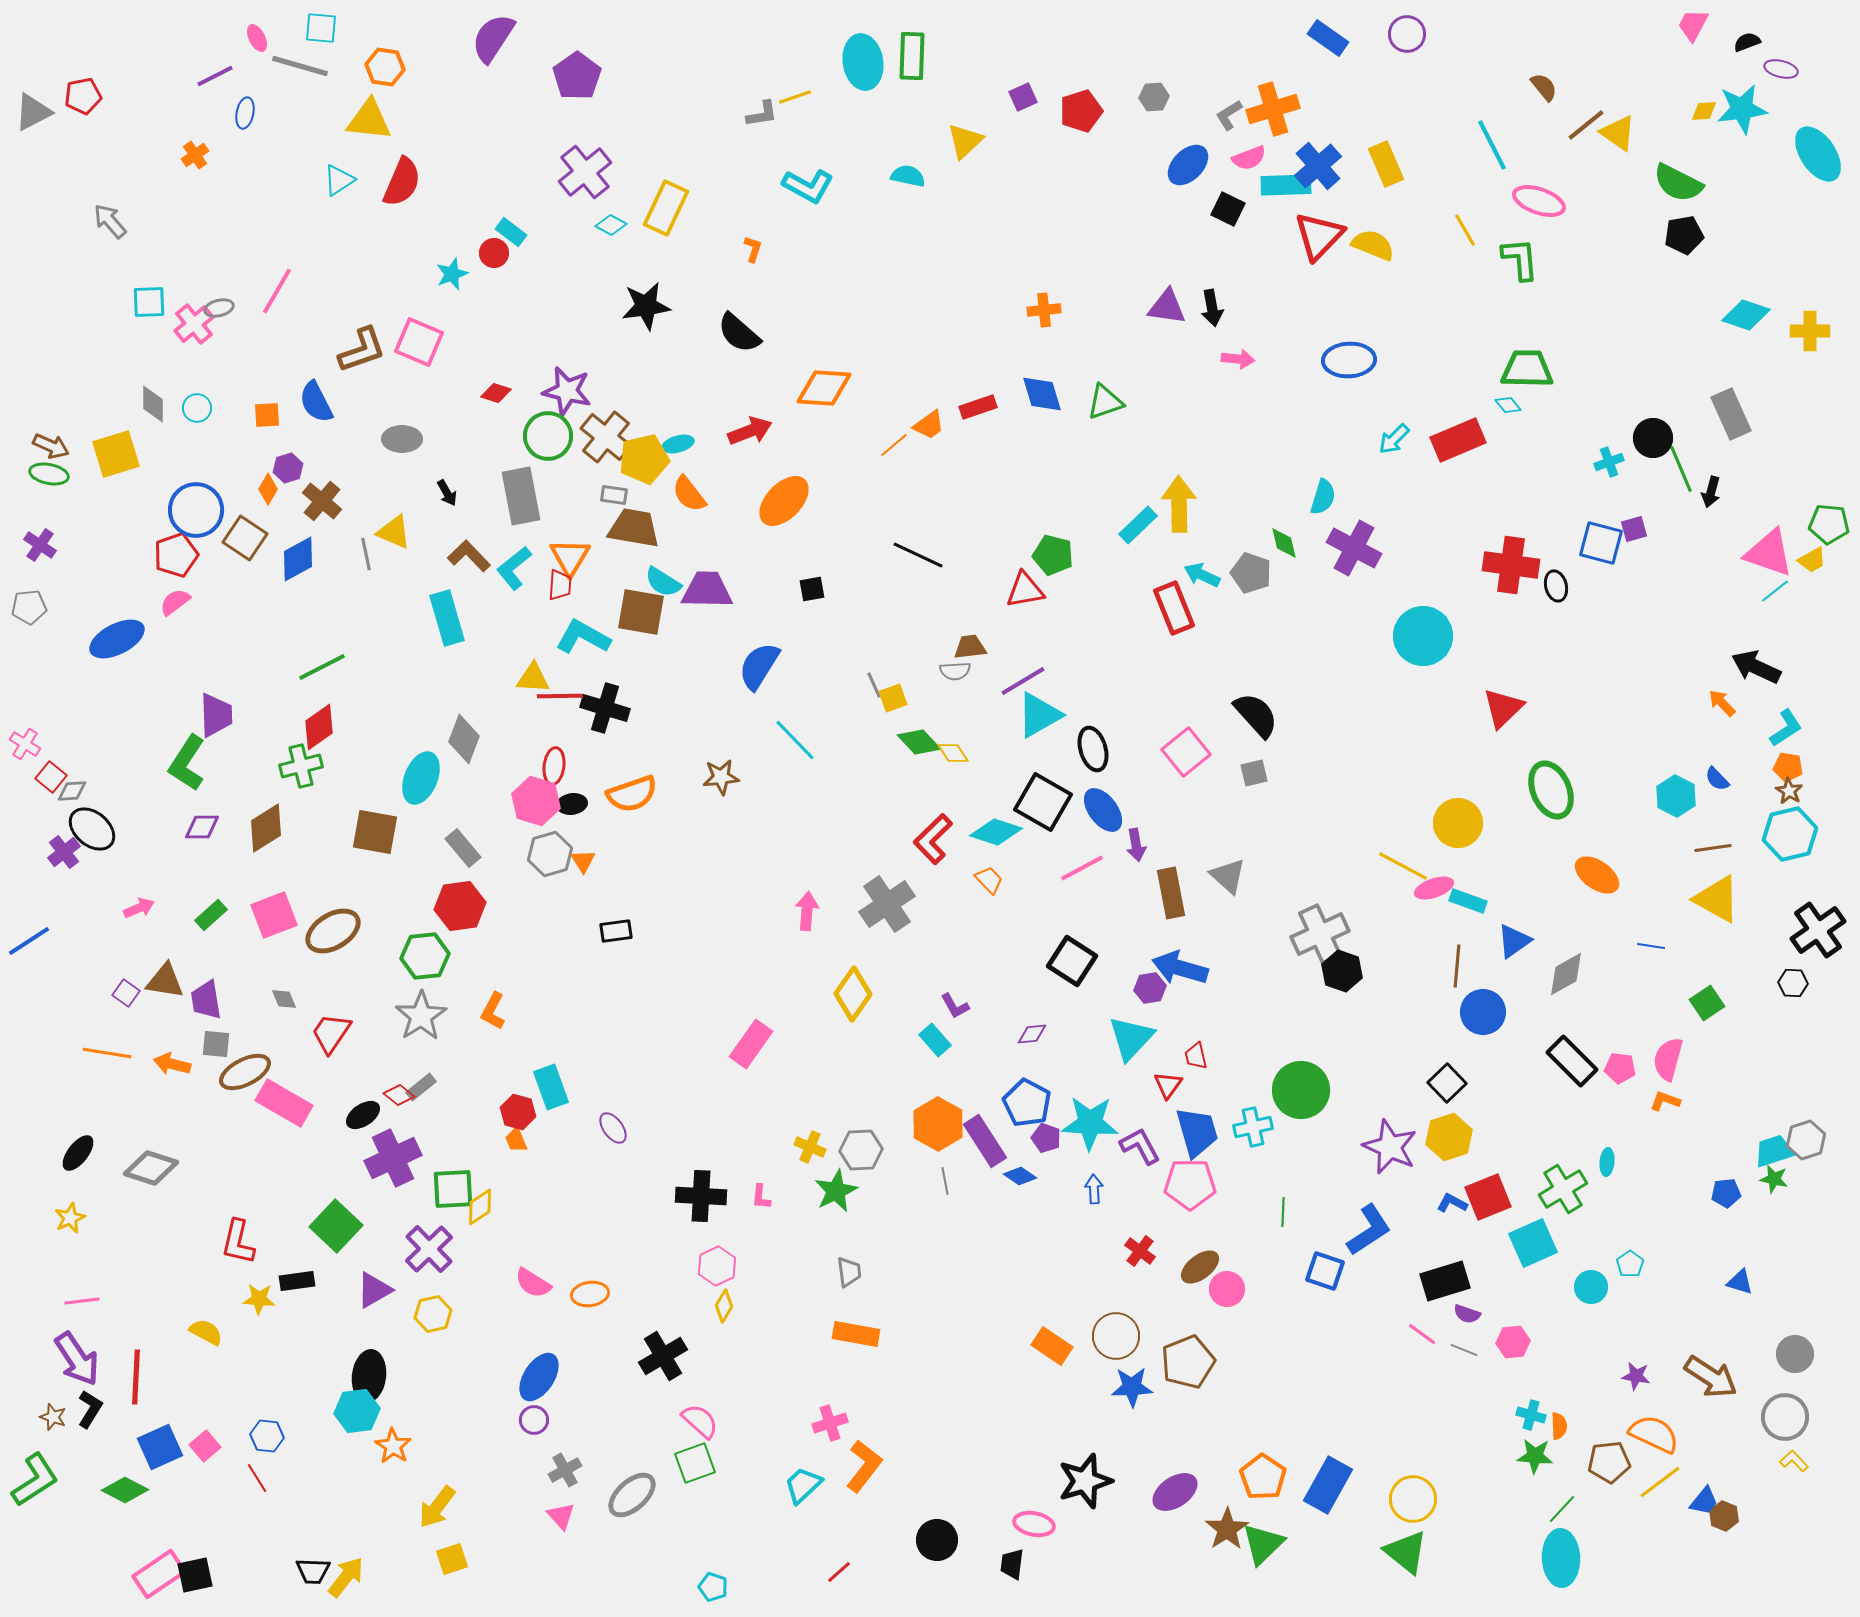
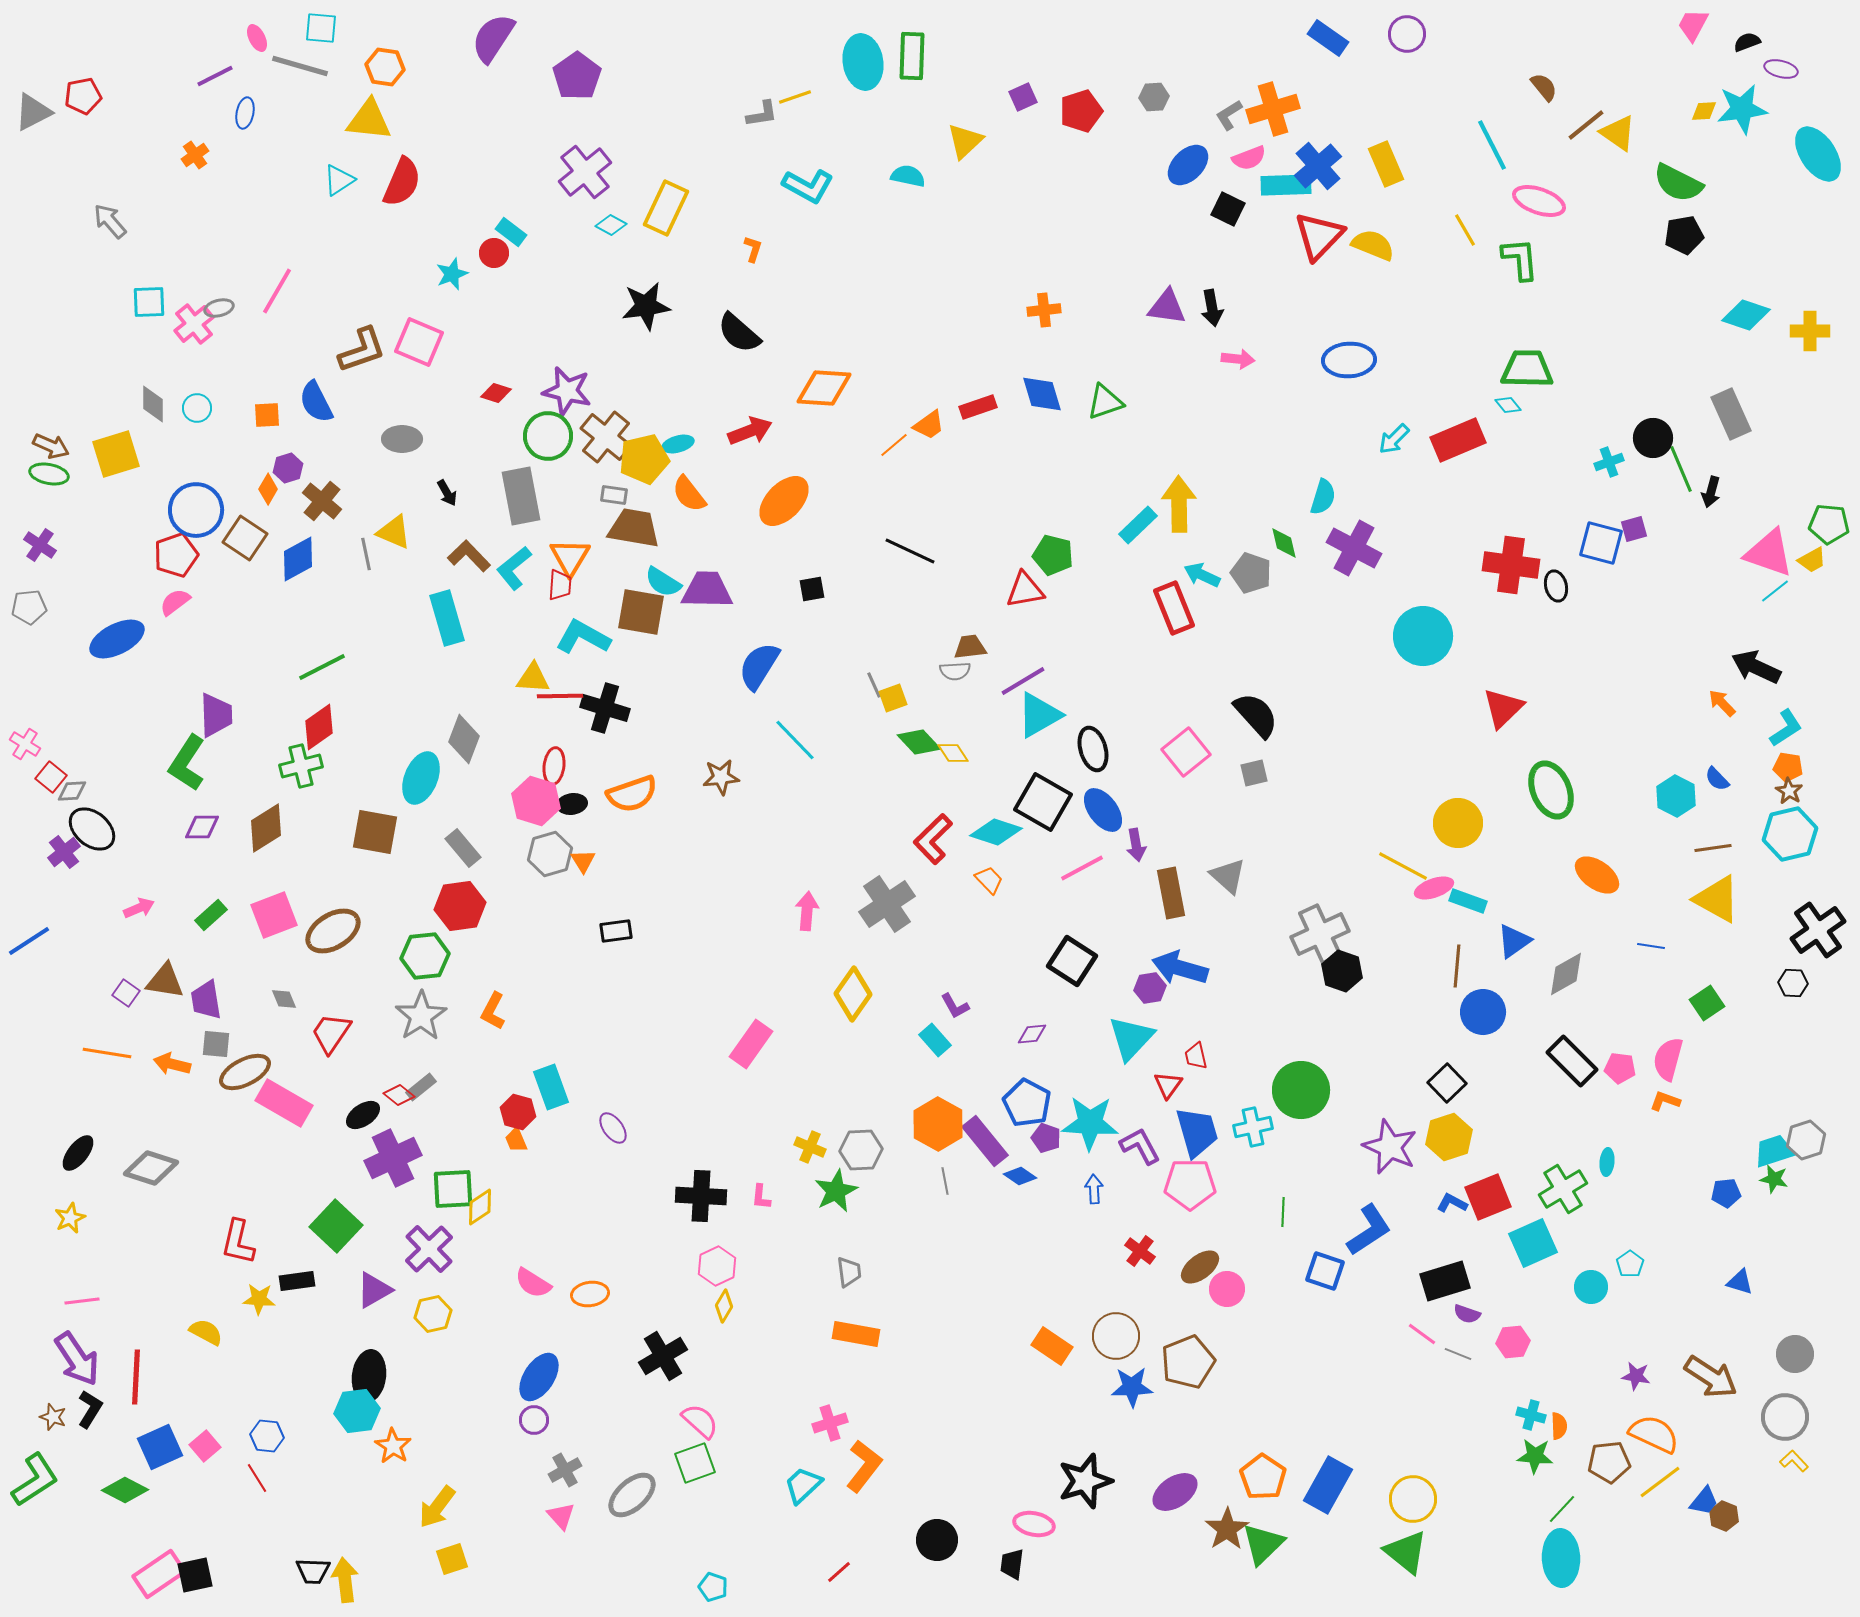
black line at (918, 555): moved 8 px left, 4 px up
purple rectangle at (985, 1141): rotated 6 degrees counterclockwise
gray line at (1464, 1350): moved 6 px left, 4 px down
yellow arrow at (346, 1577): moved 1 px left, 3 px down; rotated 45 degrees counterclockwise
